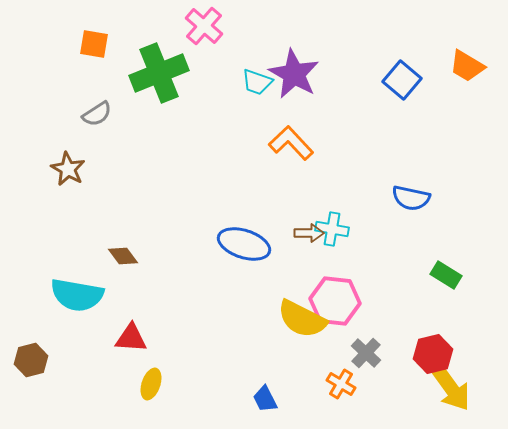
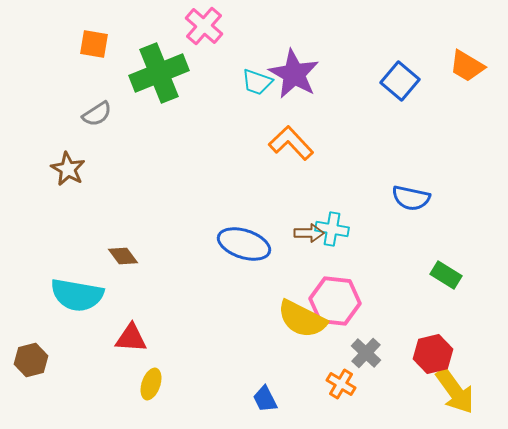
blue square: moved 2 px left, 1 px down
yellow arrow: moved 4 px right, 3 px down
